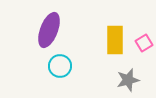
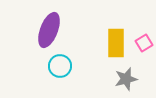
yellow rectangle: moved 1 px right, 3 px down
gray star: moved 2 px left, 1 px up
